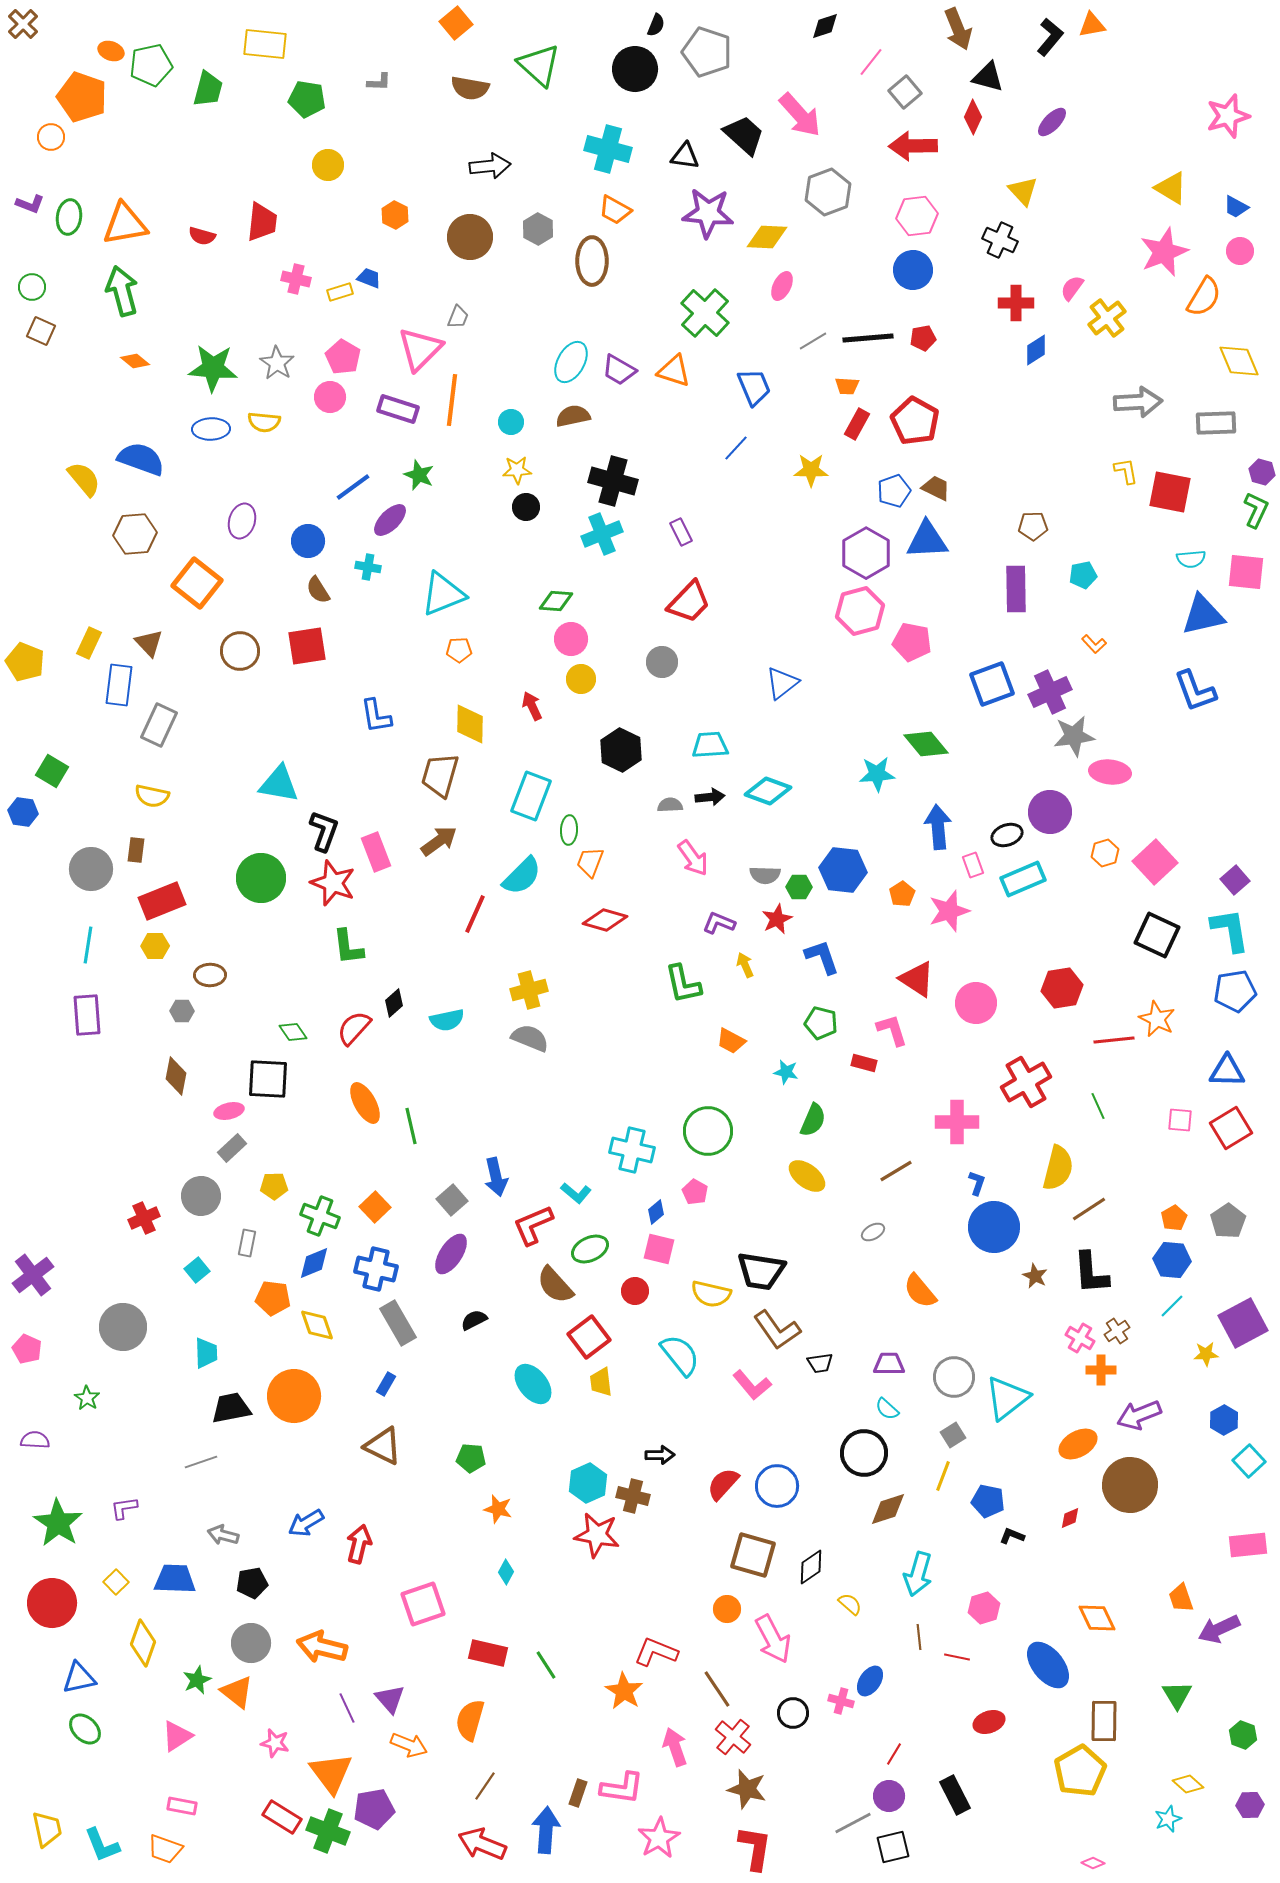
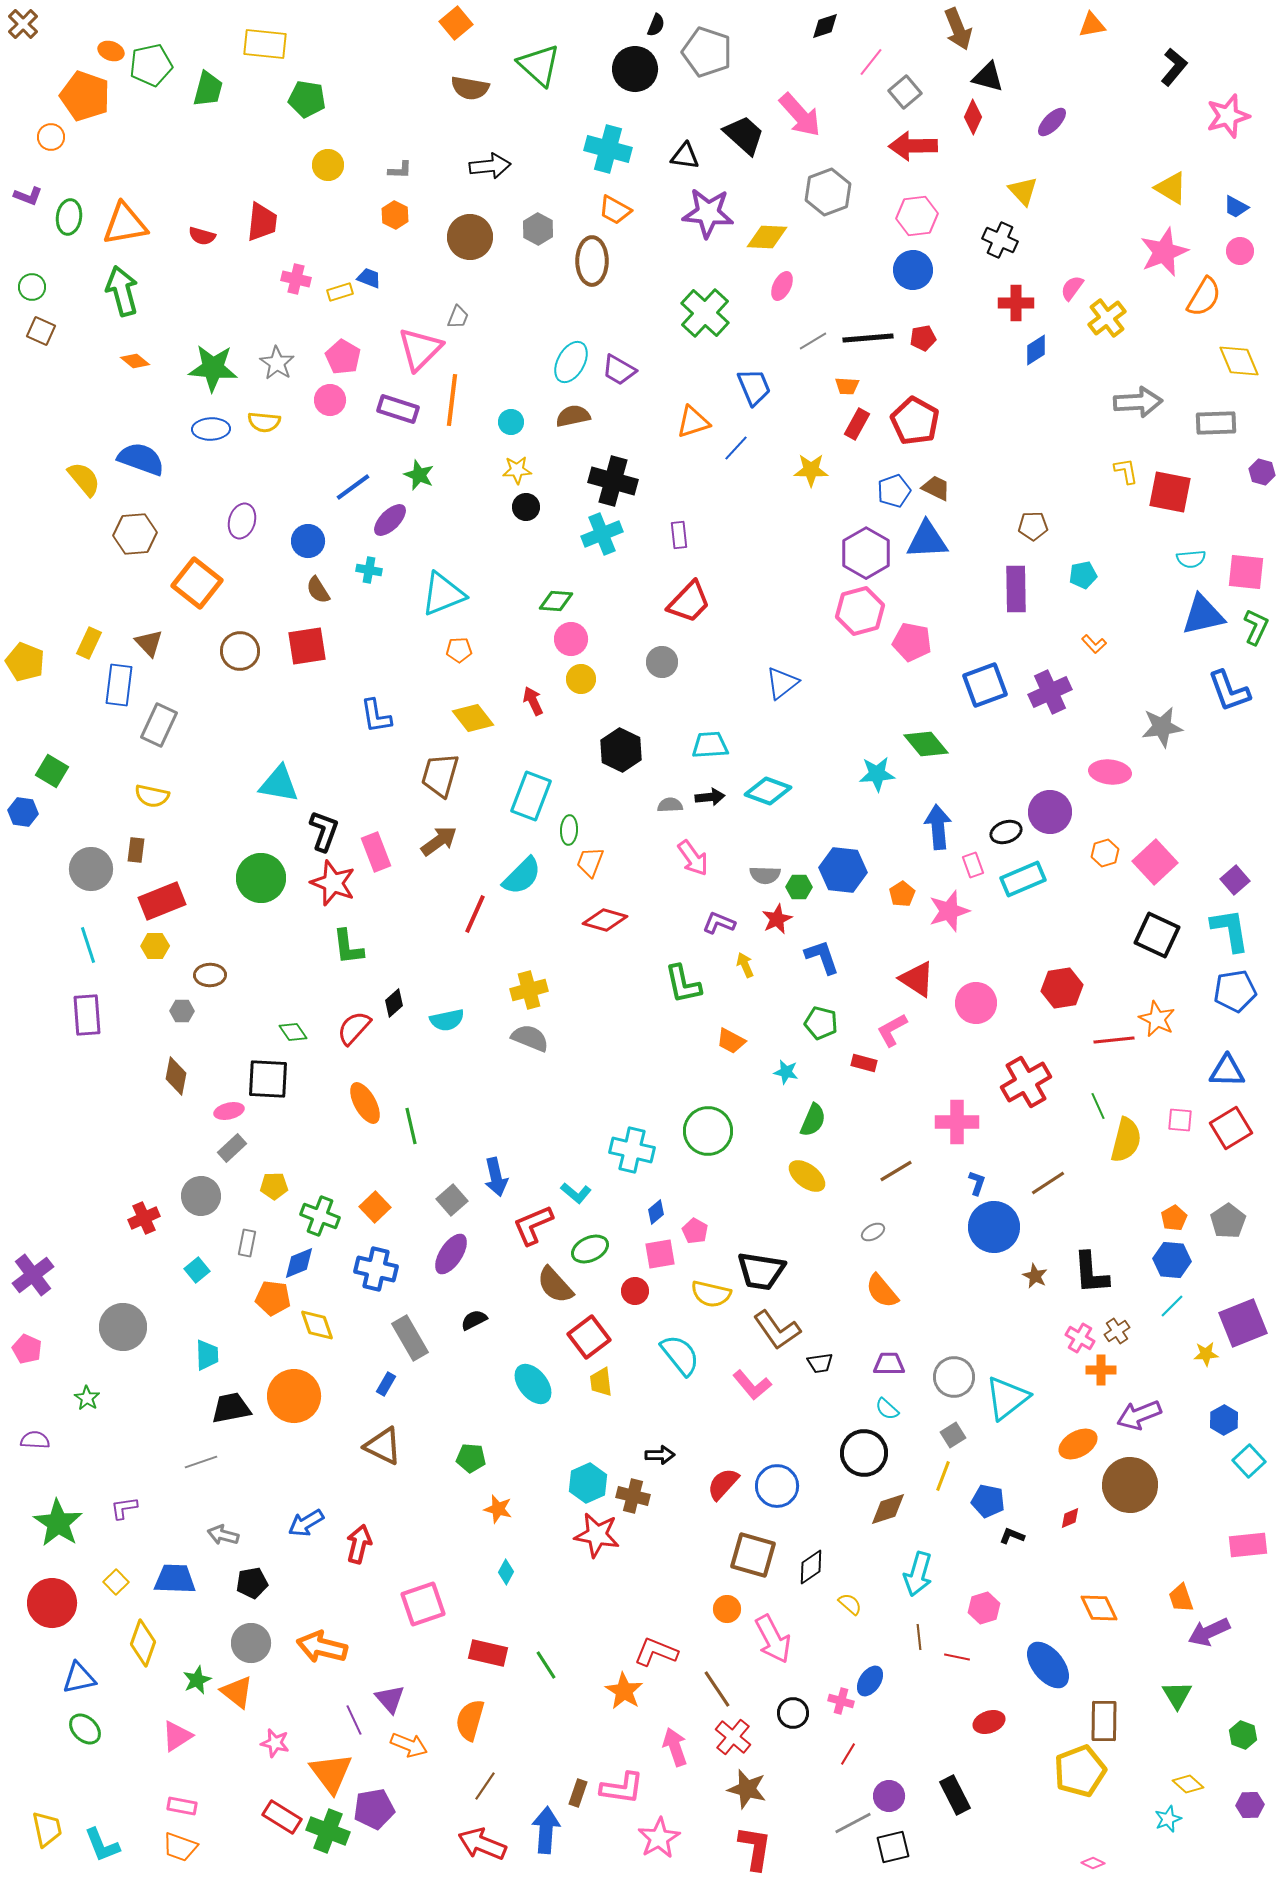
black L-shape at (1050, 37): moved 124 px right, 30 px down
gray L-shape at (379, 82): moved 21 px right, 88 px down
orange pentagon at (82, 97): moved 3 px right, 1 px up
purple L-shape at (30, 204): moved 2 px left, 8 px up
orange triangle at (674, 371): moved 19 px right, 51 px down; rotated 36 degrees counterclockwise
pink circle at (330, 397): moved 3 px down
green L-shape at (1256, 510): moved 117 px down
purple rectangle at (681, 532): moved 2 px left, 3 px down; rotated 20 degrees clockwise
cyan cross at (368, 567): moved 1 px right, 3 px down
blue square at (992, 684): moved 7 px left, 1 px down
blue L-shape at (1195, 691): moved 34 px right
red arrow at (532, 706): moved 1 px right, 5 px up
yellow diamond at (470, 724): moved 3 px right, 6 px up; rotated 39 degrees counterclockwise
gray star at (1074, 736): moved 88 px right, 9 px up
black ellipse at (1007, 835): moved 1 px left, 3 px up
cyan line at (88, 945): rotated 27 degrees counterclockwise
pink L-shape at (892, 1030): rotated 102 degrees counterclockwise
yellow semicircle at (1058, 1168): moved 68 px right, 28 px up
pink pentagon at (695, 1192): moved 39 px down
brown line at (1089, 1209): moved 41 px left, 26 px up
pink square at (659, 1249): moved 1 px right, 5 px down; rotated 24 degrees counterclockwise
blue diamond at (314, 1263): moved 15 px left
orange semicircle at (920, 1291): moved 38 px left
gray rectangle at (398, 1323): moved 12 px right, 15 px down
purple square at (1243, 1323): rotated 6 degrees clockwise
cyan trapezoid at (206, 1353): moved 1 px right, 2 px down
orange diamond at (1097, 1618): moved 2 px right, 10 px up
purple arrow at (1219, 1629): moved 10 px left, 3 px down
purple line at (347, 1708): moved 7 px right, 12 px down
red line at (894, 1754): moved 46 px left
yellow pentagon at (1080, 1771): rotated 9 degrees clockwise
orange trapezoid at (165, 1849): moved 15 px right, 2 px up
